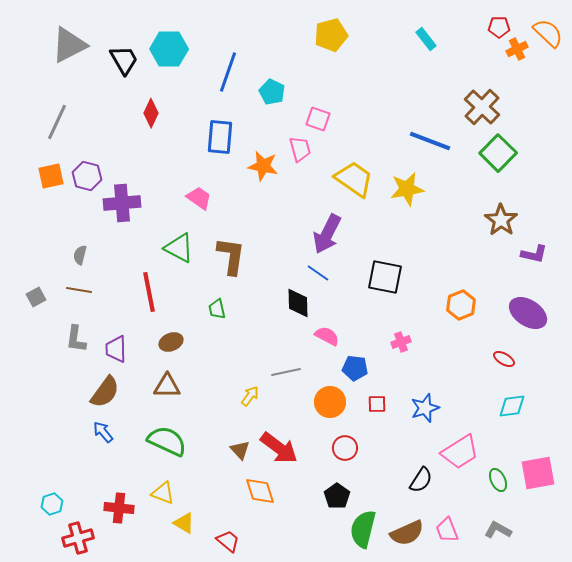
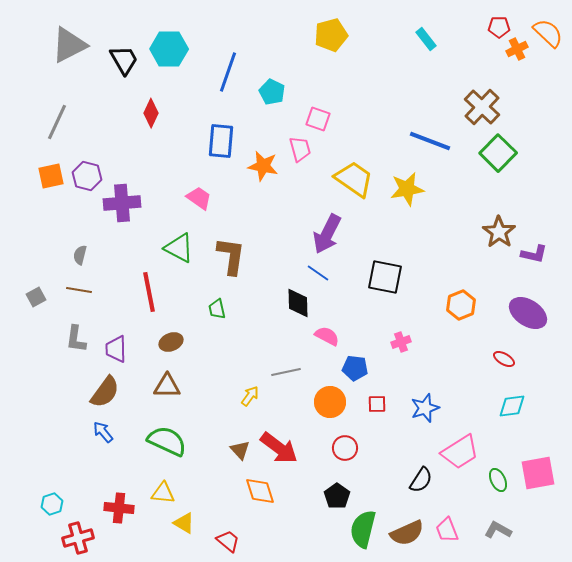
blue rectangle at (220, 137): moved 1 px right, 4 px down
brown star at (501, 220): moved 2 px left, 12 px down
yellow triangle at (163, 493): rotated 15 degrees counterclockwise
